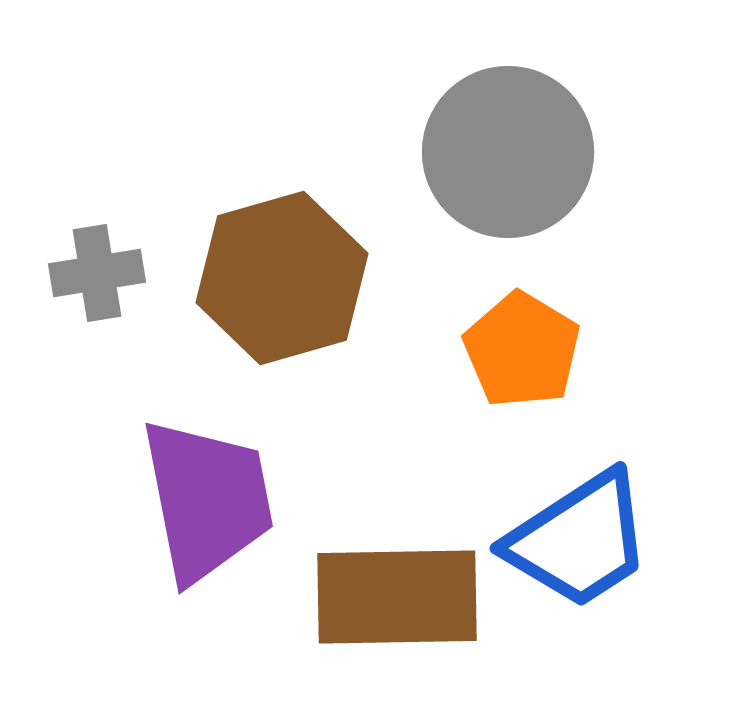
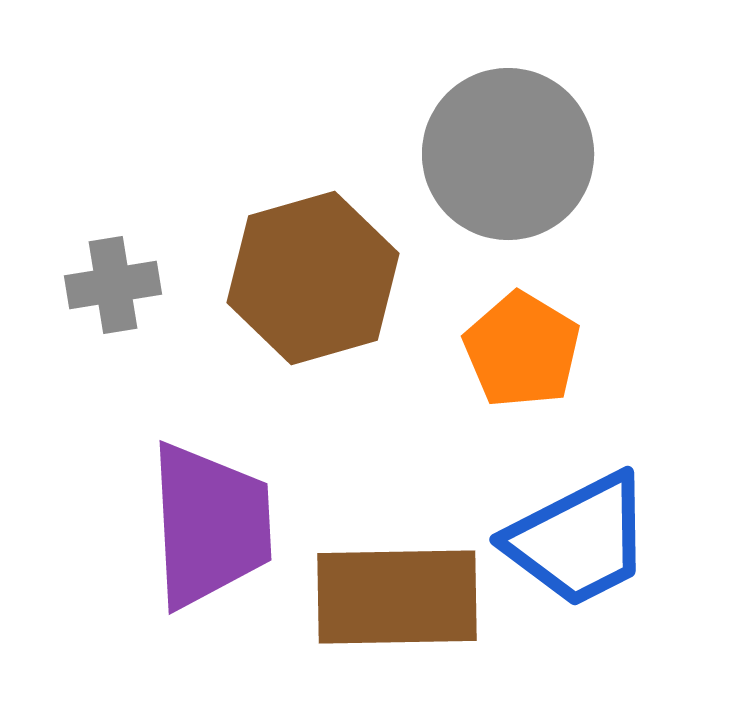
gray circle: moved 2 px down
gray cross: moved 16 px right, 12 px down
brown hexagon: moved 31 px right
purple trapezoid: moved 3 px right, 25 px down; rotated 8 degrees clockwise
blue trapezoid: rotated 6 degrees clockwise
